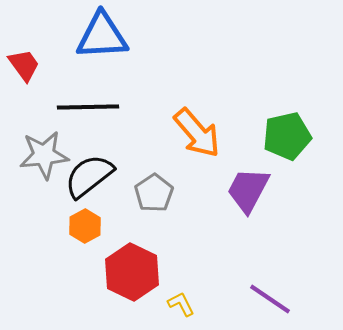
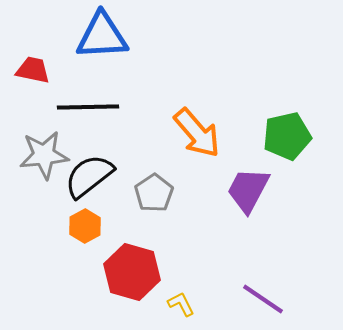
red trapezoid: moved 9 px right, 5 px down; rotated 42 degrees counterclockwise
red hexagon: rotated 10 degrees counterclockwise
purple line: moved 7 px left
